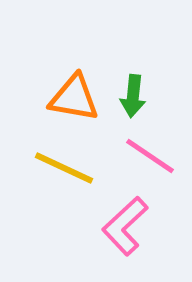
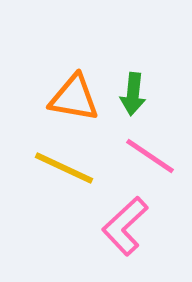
green arrow: moved 2 px up
